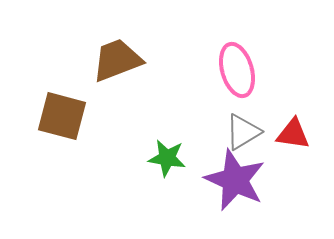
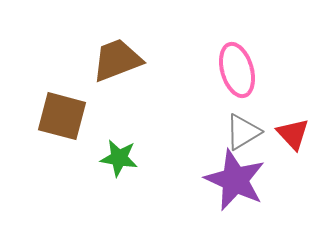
red triangle: rotated 39 degrees clockwise
green star: moved 48 px left
